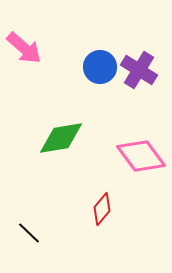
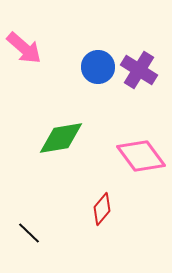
blue circle: moved 2 px left
